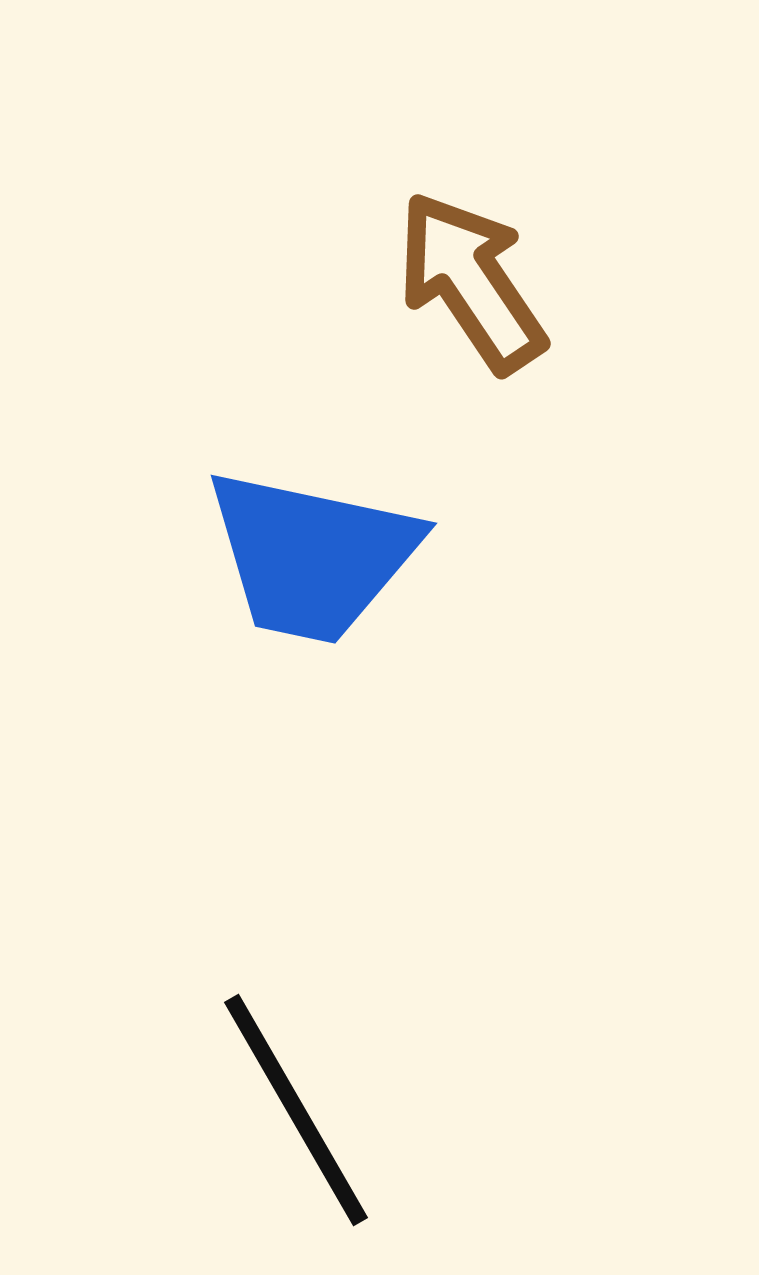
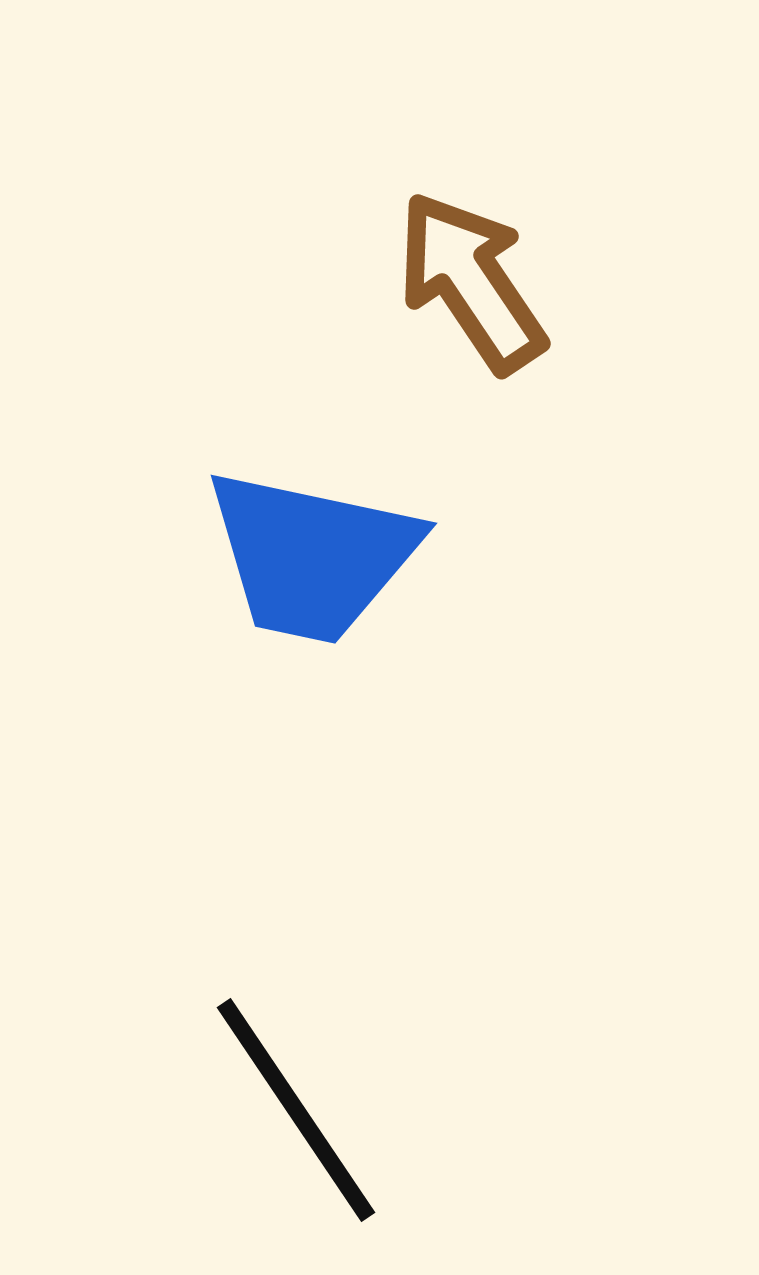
black line: rotated 4 degrees counterclockwise
